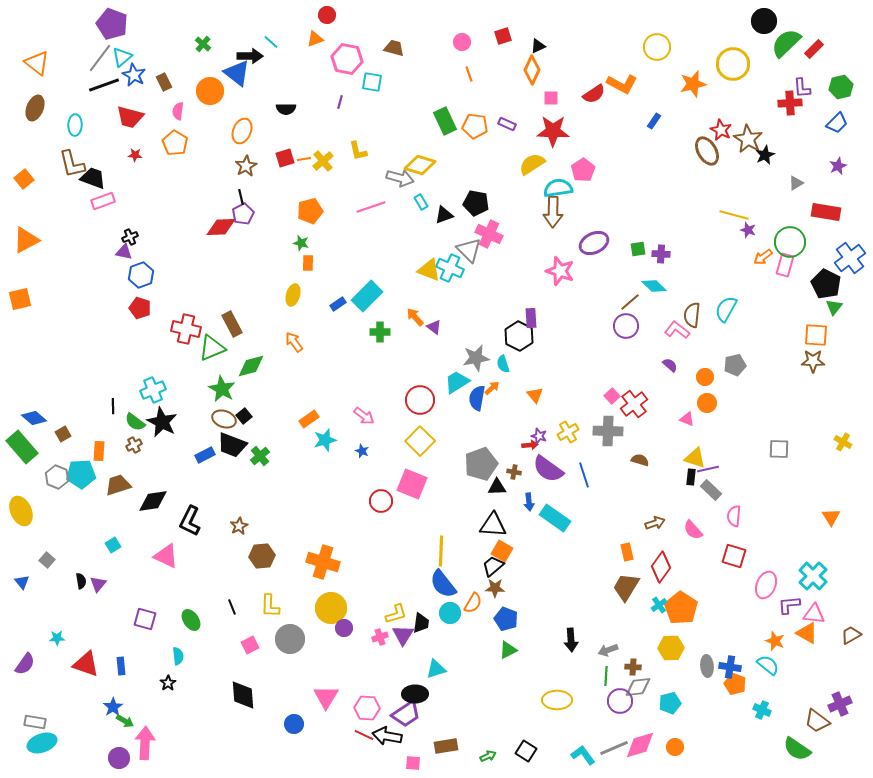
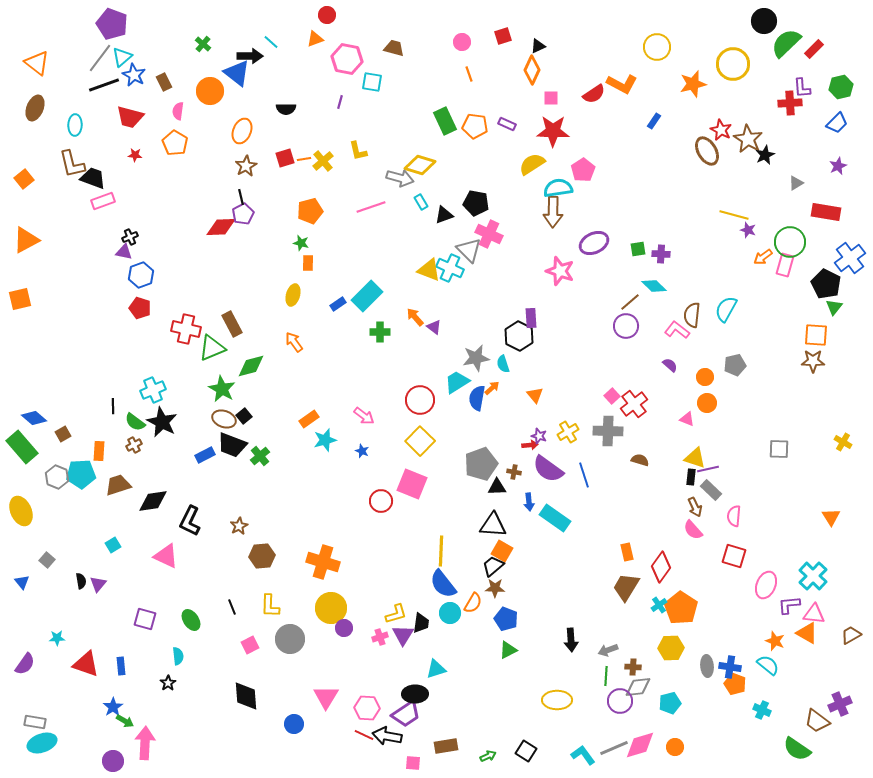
brown arrow at (655, 523): moved 40 px right, 16 px up; rotated 84 degrees clockwise
black diamond at (243, 695): moved 3 px right, 1 px down
purple circle at (119, 758): moved 6 px left, 3 px down
